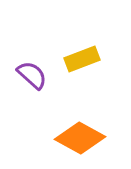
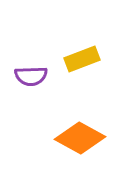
purple semicircle: moved 1 px left, 1 px down; rotated 136 degrees clockwise
